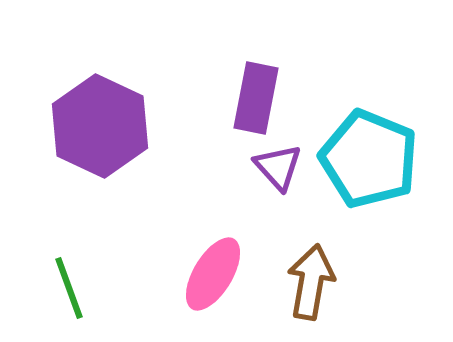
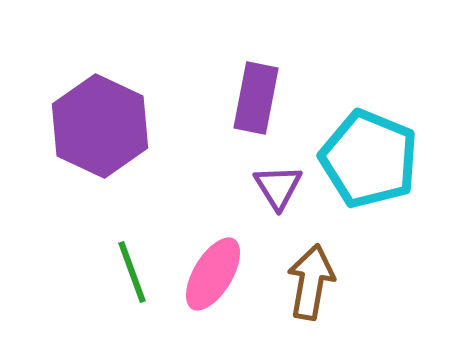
purple triangle: moved 20 px down; rotated 10 degrees clockwise
green line: moved 63 px right, 16 px up
